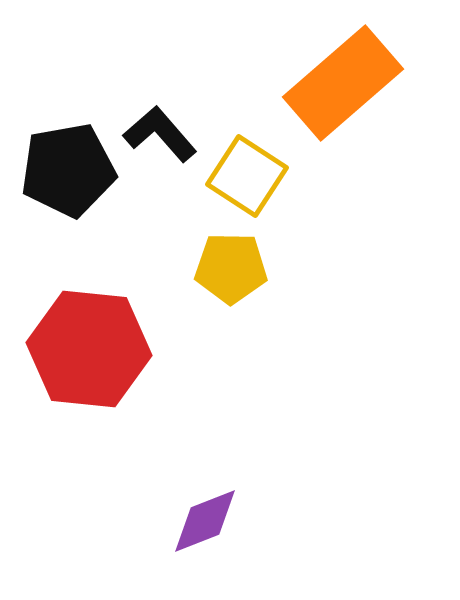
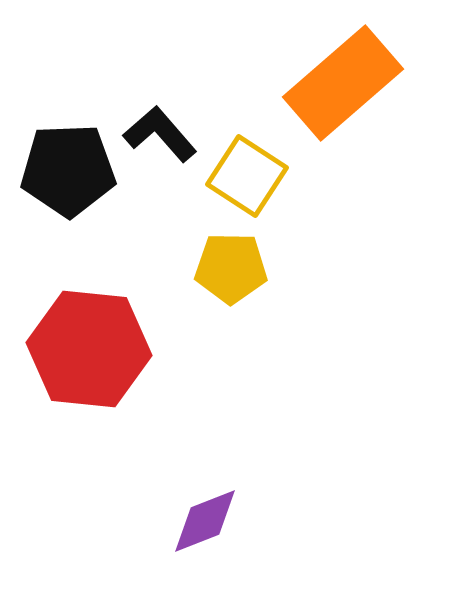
black pentagon: rotated 8 degrees clockwise
